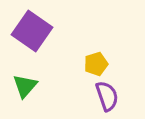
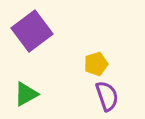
purple square: rotated 18 degrees clockwise
green triangle: moved 1 px right, 8 px down; rotated 20 degrees clockwise
